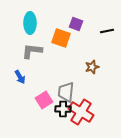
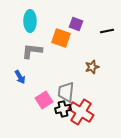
cyan ellipse: moved 2 px up
black cross: rotated 14 degrees counterclockwise
